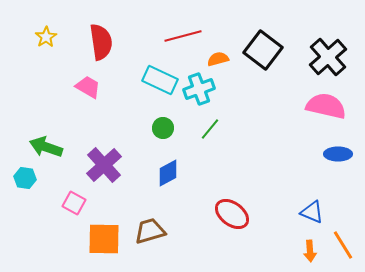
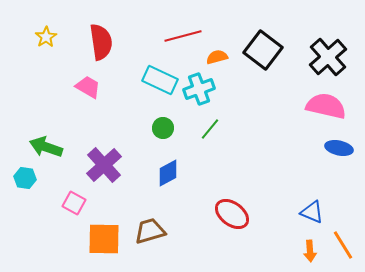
orange semicircle: moved 1 px left, 2 px up
blue ellipse: moved 1 px right, 6 px up; rotated 12 degrees clockwise
